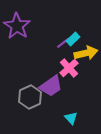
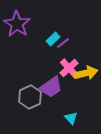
purple star: moved 2 px up
cyan rectangle: moved 20 px left
yellow arrow: moved 20 px down
purple trapezoid: moved 1 px down
